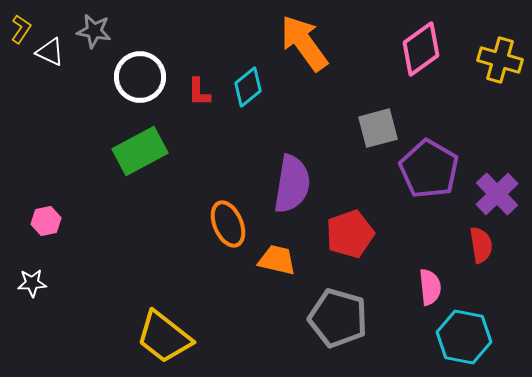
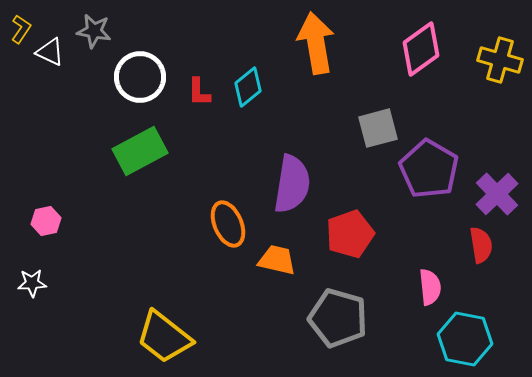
orange arrow: moved 12 px right; rotated 26 degrees clockwise
cyan hexagon: moved 1 px right, 2 px down
